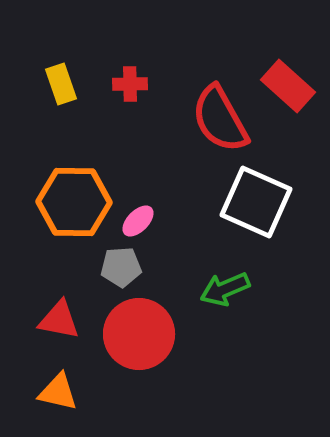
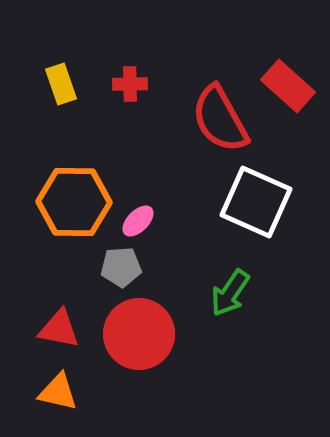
green arrow: moved 5 px right, 4 px down; rotated 33 degrees counterclockwise
red triangle: moved 9 px down
